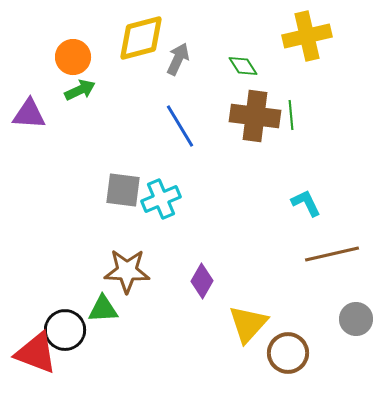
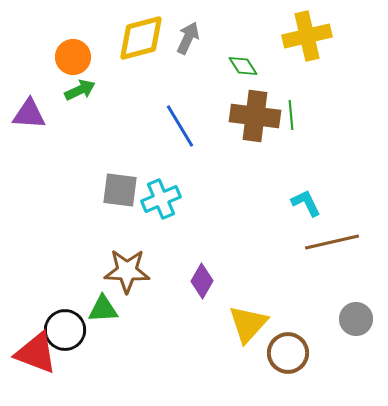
gray arrow: moved 10 px right, 21 px up
gray square: moved 3 px left
brown line: moved 12 px up
